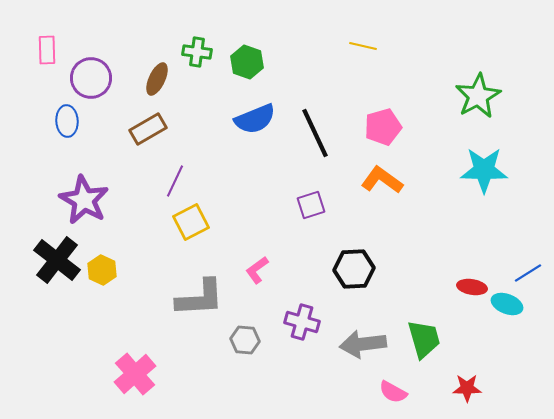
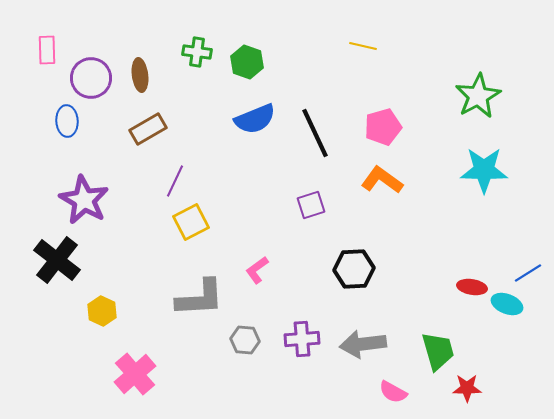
brown ellipse: moved 17 px left, 4 px up; rotated 32 degrees counterclockwise
yellow hexagon: moved 41 px down
purple cross: moved 17 px down; rotated 20 degrees counterclockwise
green trapezoid: moved 14 px right, 12 px down
